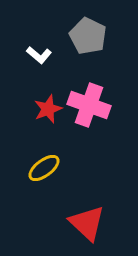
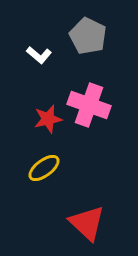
red star: moved 10 px down; rotated 8 degrees clockwise
